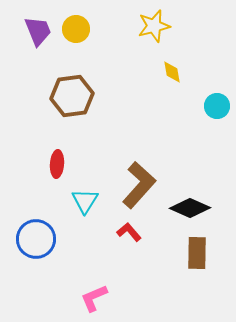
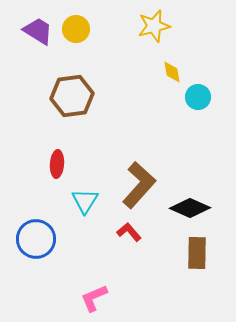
purple trapezoid: rotated 36 degrees counterclockwise
cyan circle: moved 19 px left, 9 px up
